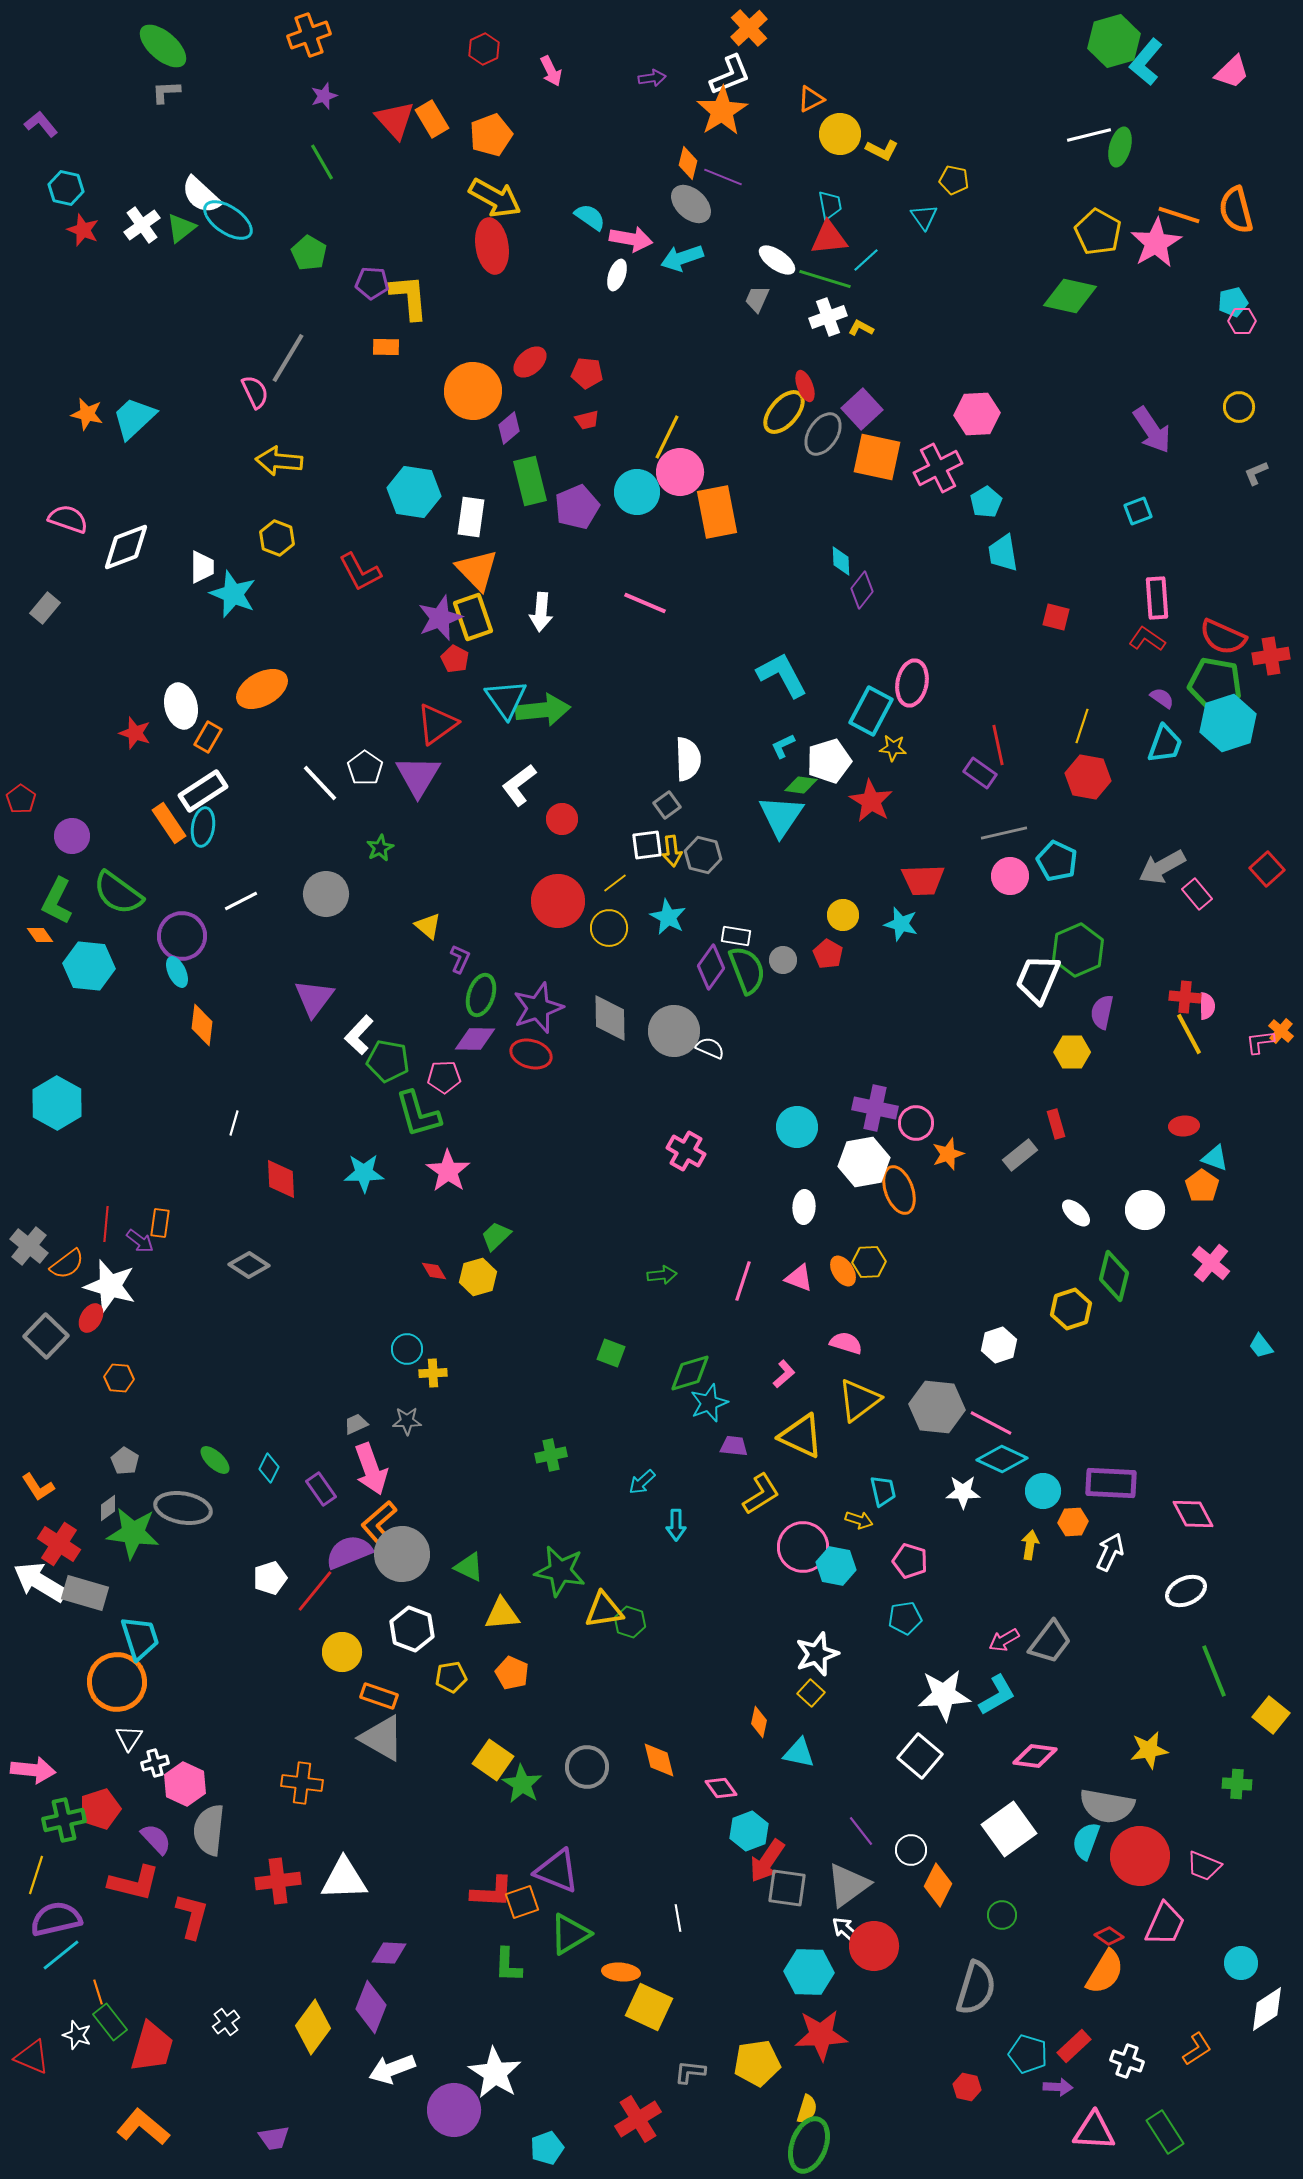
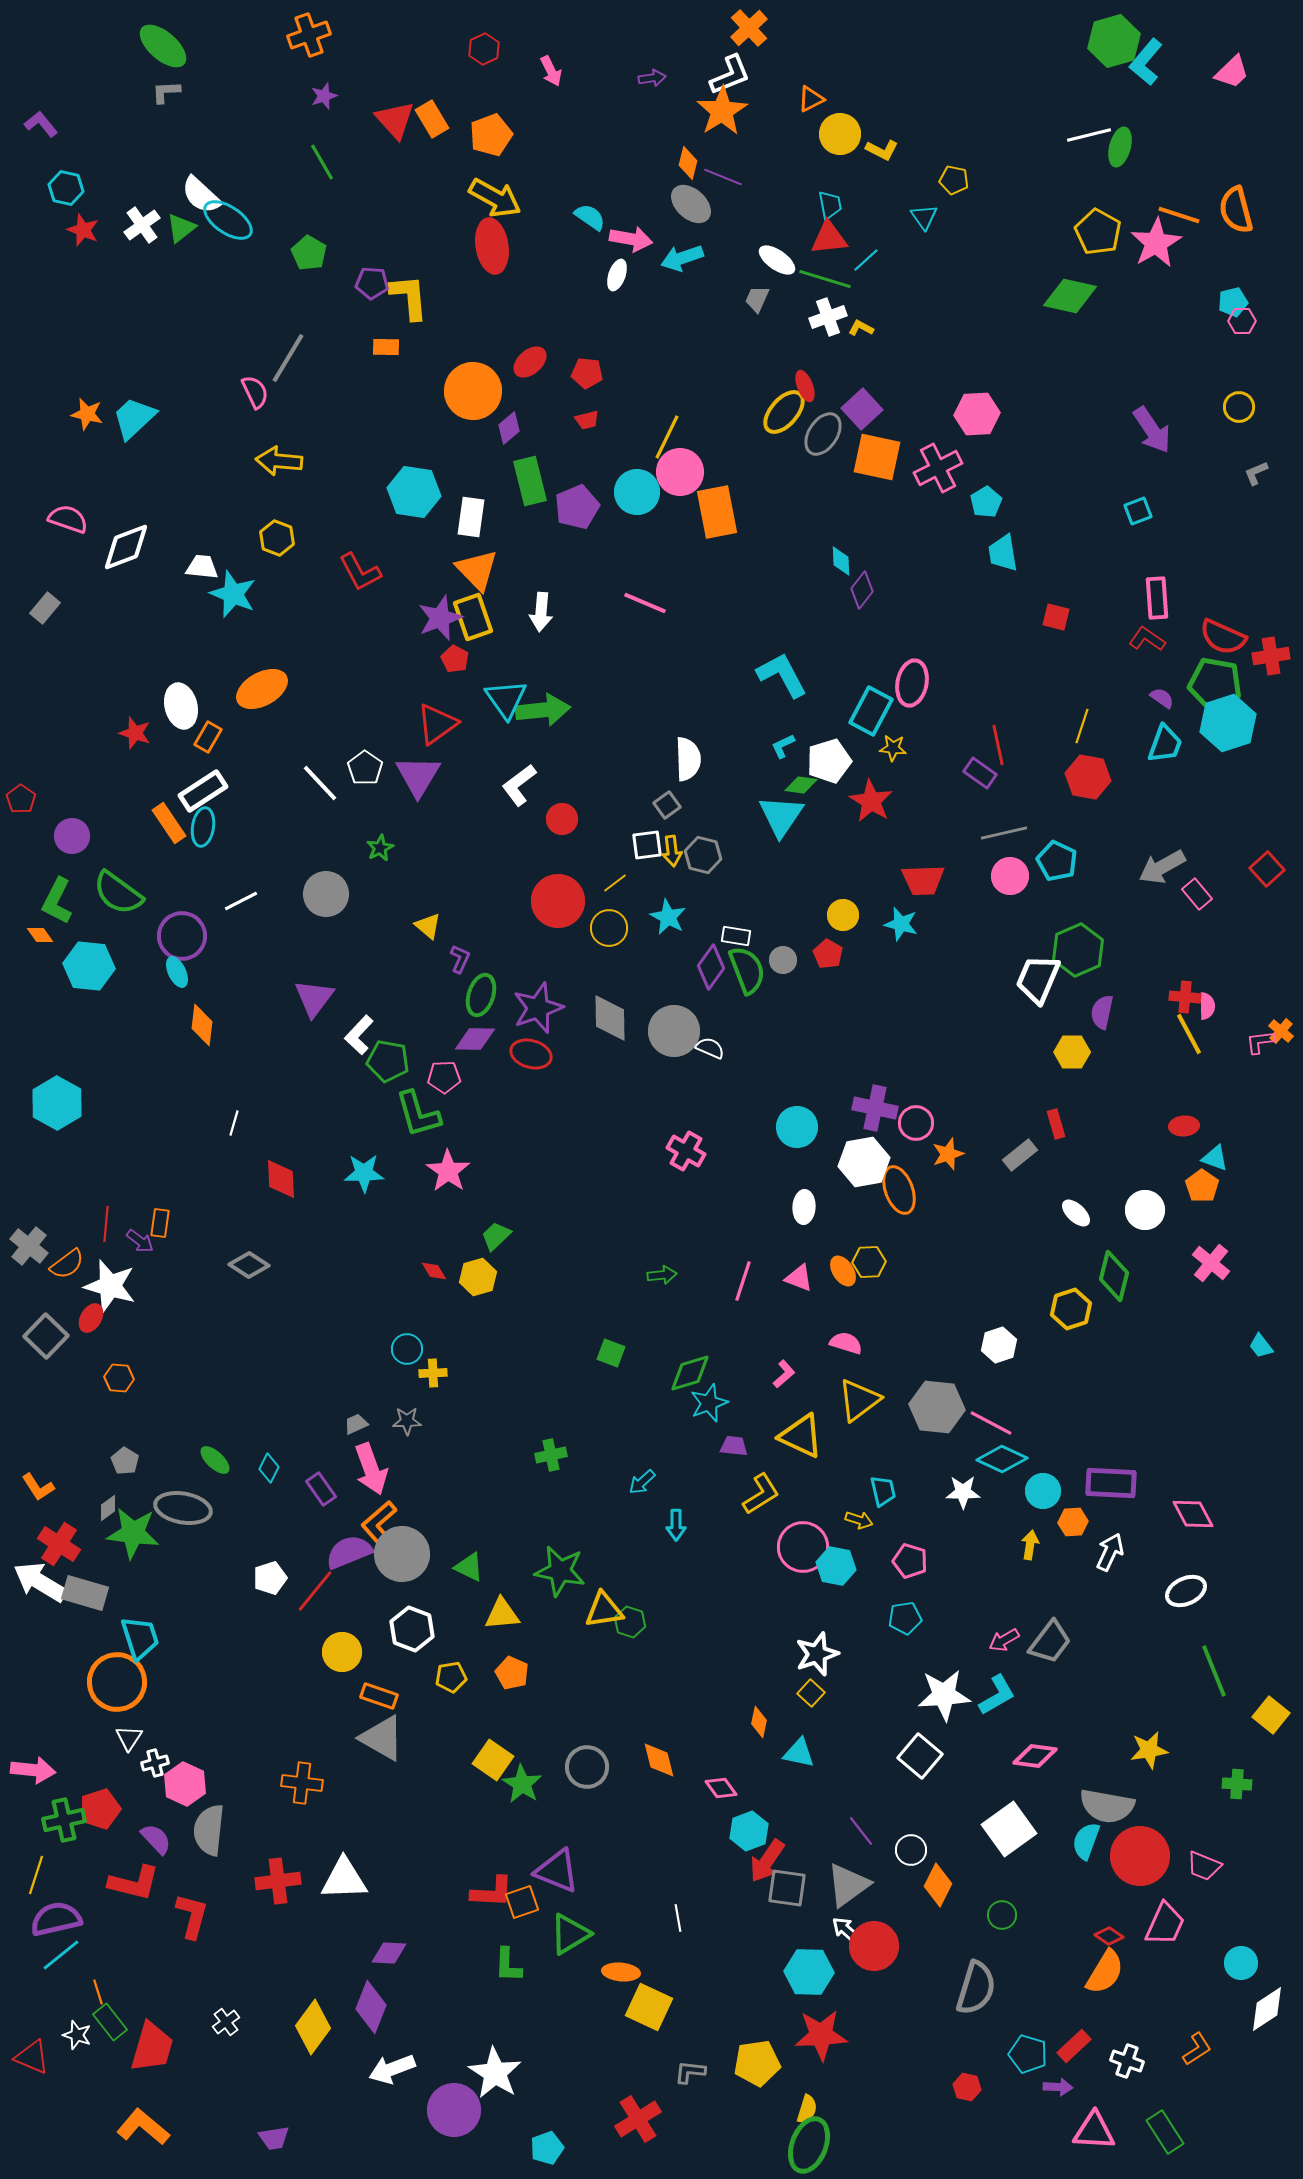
white trapezoid at (202, 567): rotated 84 degrees counterclockwise
